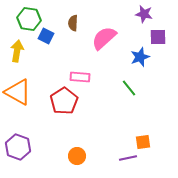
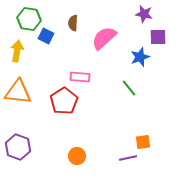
orange triangle: rotated 24 degrees counterclockwise
